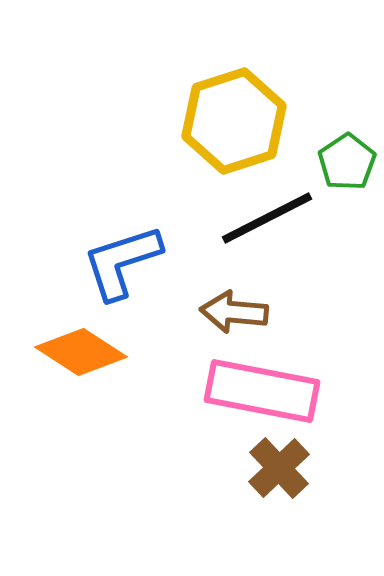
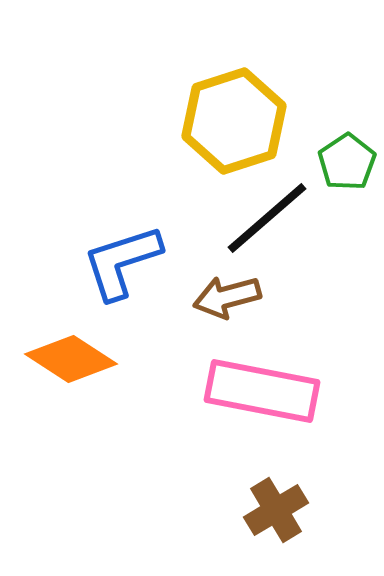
black line: rotated 14 degrees counterclockwise
brown arrow: moved 7 px left, 15 px up; rotated 20 degrees counterclockwise
orange diamond: moved 10 px left, 7 px down
brown cross: moved 3 px left, 42 px down; rotated 12 degrees clockwise
